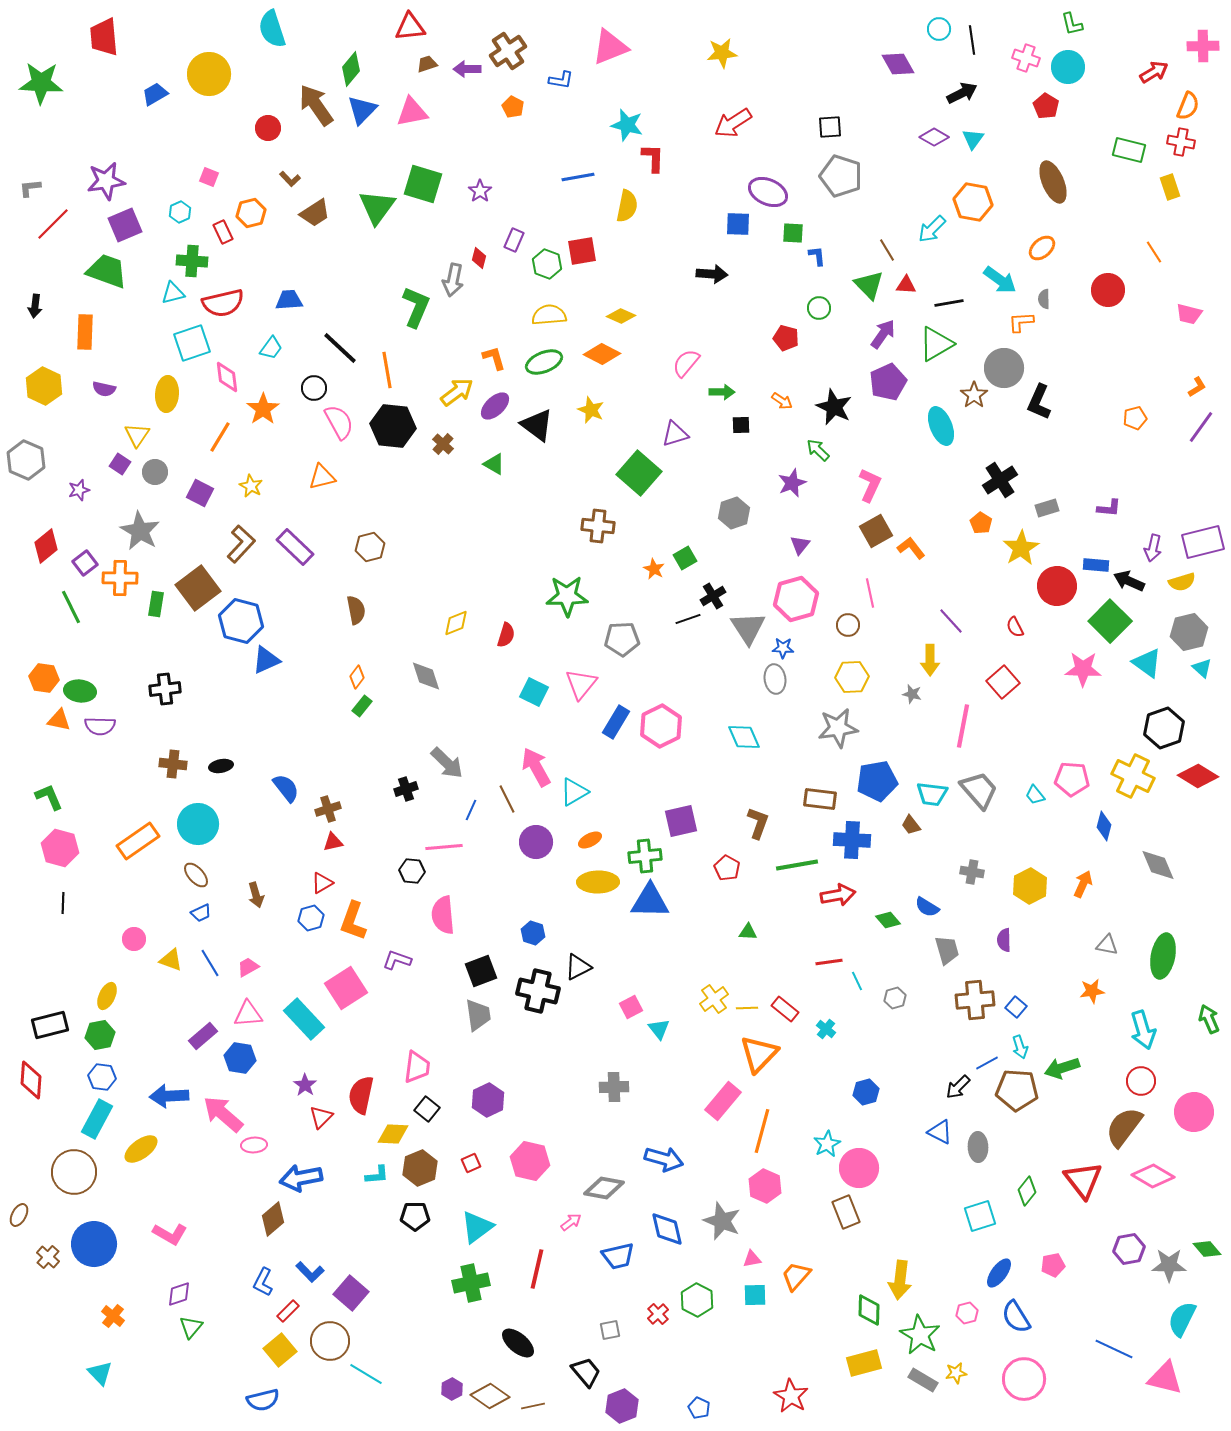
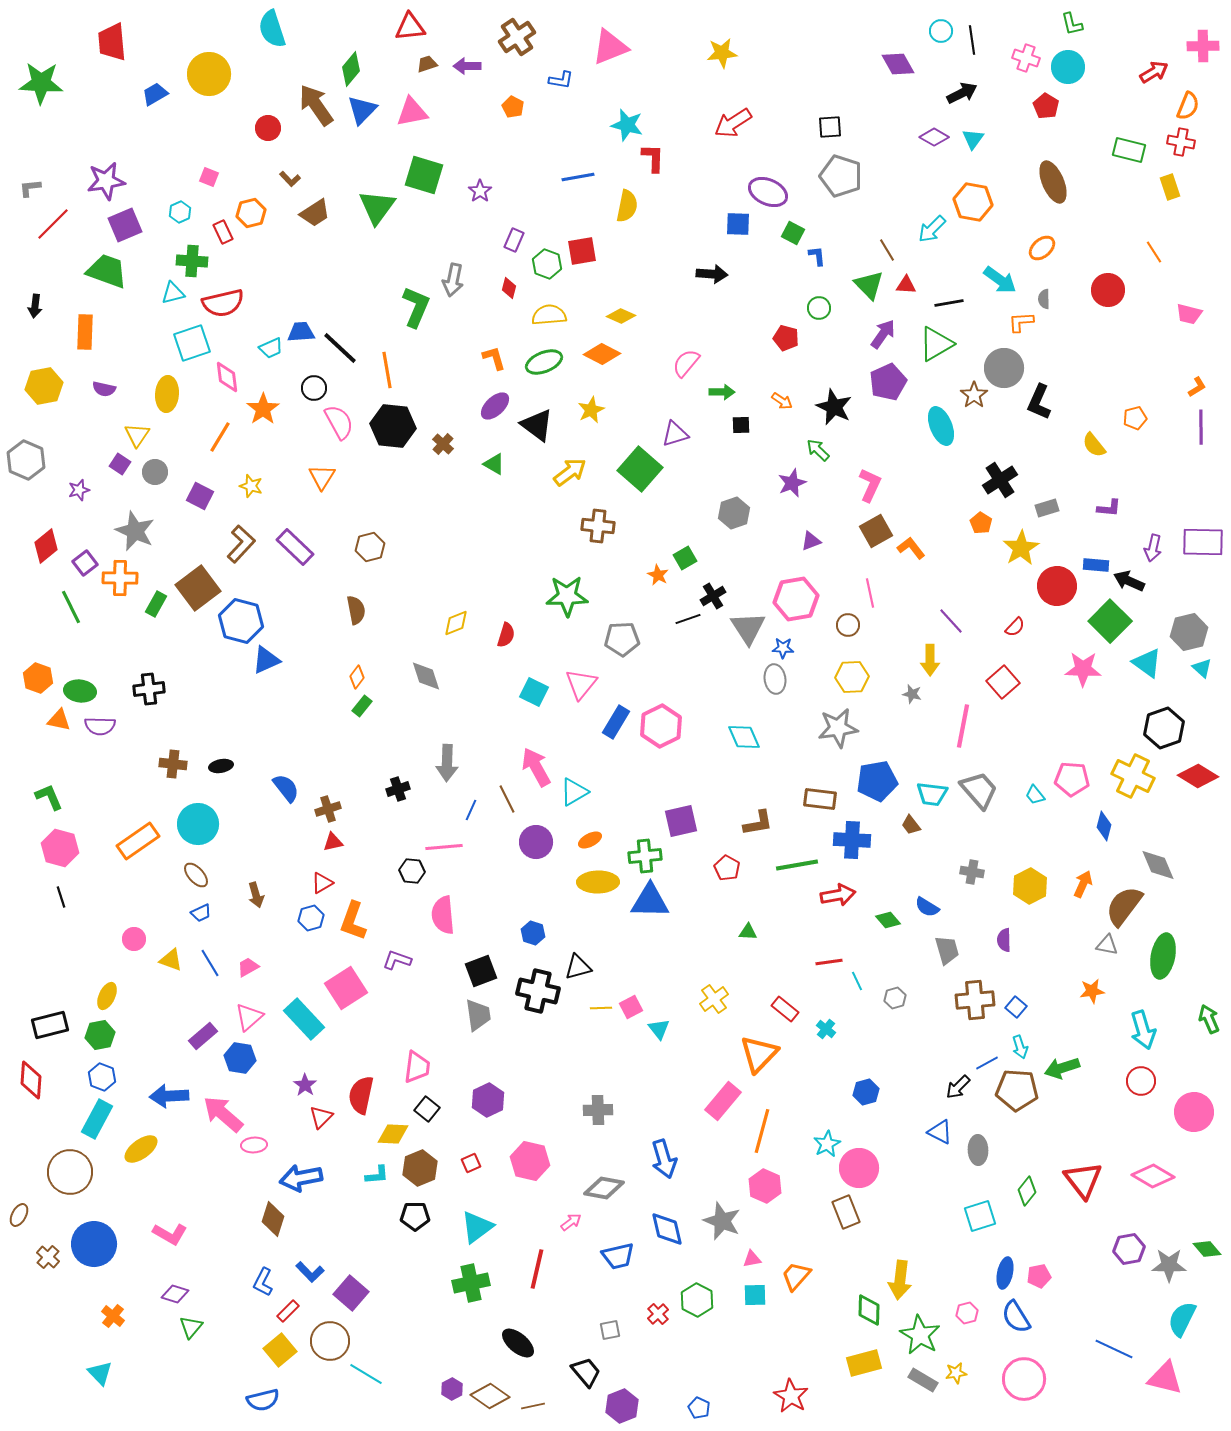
cyan circle at (939, 29): moved 2 px right, 2 px down
red trapezoid at (104, 37): moved 8 px right, 5 px down
brown cross at (508, 51): moved 9 px right, 14 px up
purple arrow at (467, 69): moved 3 px up
green square at (423, 184): moved 1 px right, 9 px up
green square at (793, 233): rotated 25 degrees clockwise
red diamond at (479, 258): moved 30 px right, 30 px down
blue trapezoid at (289, 300): moved 12 px right, 32 px down
cyan trapezoid at (271, 348): rotated 30 degrees clockwise
yellow hexagon at (44, 386): rotated 24 degrees clockwise
yellow arrow at (457, 392): moved 113 px right, 80 px down
yellow star at (591, 410): rotated 24 degrees clockwise
purple line at (1201, 427): rotated 36 degrees counterclockwise
green square at (639, 473): moved 1 px right, 4 px up
orange triangle at (322, 477): rotated 44 degrees counterclockwise
yellow star at (251, 486): rotated 10 degrees counterclockwise
purple square at (200, 493): moved 3 px down
gray star at (140, 531): moved 5 px left; rotated 6 degrees counterclockwise
purple rectangle at (1203, 542): rotated 15 degrees clockwise
purple triangle at (800, 545): moved 11 px right, 4 px up; rotated 30 degrees clockwise
orange star at (654, 569): moved 4 px right, 6 px down
yellow semicircle at (1182, 582): moved 88 px left, 137 px up; rotated 68 degrees clockwise
pink hexagon at (796, 599): rotated 6 degrees clockwise
green rectangle at (156, 604): rotated 20 degrees clockwise
red semicircle at (1015, 627): rotated 110 degrees counterclockwise
orange hexagon at (44, 678): moved 6 px left; rotated 12 degrees clockwise
black cross at (165, 689): moved 16 px left
gray arrow at (447, 763): rotated 48 degrees clockwise
black cross at (406, 789): moved 8 px left
brown L-shape at (758, 823): rotated 60 degrees clockwise
black line at (63, 903): moved 2 px left, 6 px up; rotated 20 degrees counterclockwise
black triangle at (578, 967): rotated 12 degrees clockwise
yellow line at (747, 1008): moved 146 px left
pink triangle at (248, 1014): moved 1 px right, 3 px down; rotated 36 degrees counterclockwise
blue hexagon at (102, 1077): rotated 12 degrees clockwise
gray cross at (614, 1087): moved 16 px left, 23 px down
brown semicircle at (1124, 1127): moved 221 px up
gray ellipse at (978, 1147): moved 3 px down
blue arrow at (664, 1159): rotated 57 degrees clockwise
brown circle at (74, 1172): moved 4 px left
brown diamond at (273, 1219): rotated 32 degrees counterclockwise
pink pentagon at (1053, 1265): moved 14 px left, 11 px down
blue ellipse at (999, 1273): moved 6 px right; rotated 24 degrees counterclockwise
purple diamond at (179, 1294): moved 4 px left; rotated 36 degrees clockwise
